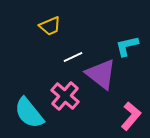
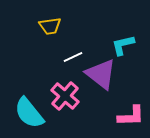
yellow trapezoid: rotated 15 degrees clockwise
cyan L-shape: moved 4 px left, 1 px up
pink L-shape: rotated 48 degrees clockwise
